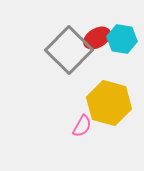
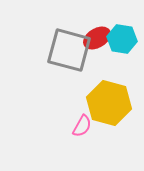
gray square: rotated 30 degrees counterclockwise
